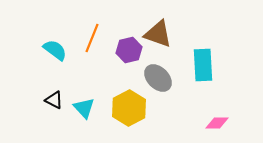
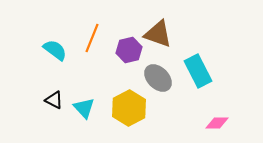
cyan rectangle: moved 5 px left, 6 px down; rotated 24 degrees counterclockwise
